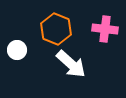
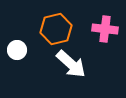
orange hexagon: rotated 24 degrees clockwise
